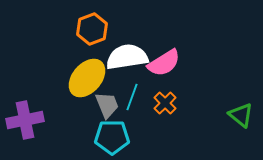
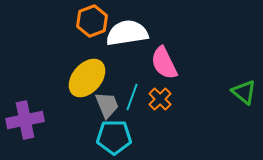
orange hexagon: moved 8 px up
white semicircle: moved 24 px up
pink semicircle: rotated 96 degrees clockwise
orange cross: moved 5 px left, 4 px up
green triangle: moved 3 px right, 23 px up
cyan pentagon: moved 2 px right
